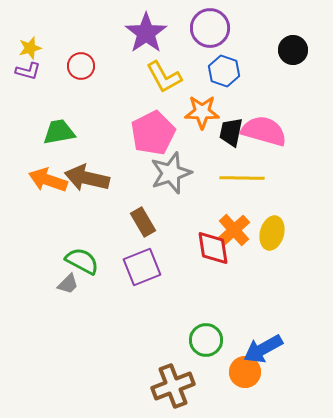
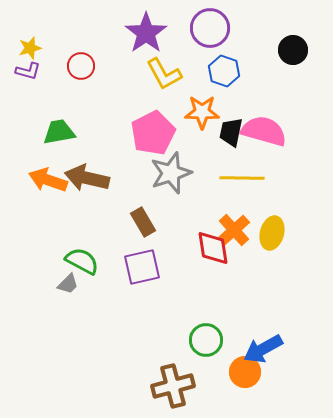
yellow L-shape: moved 3 px up
purple square: rotated 9 degrees clockwise
brown cross: rotated 6 degrees clockwise
